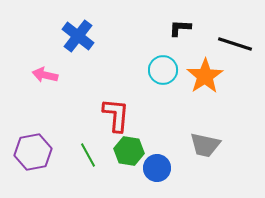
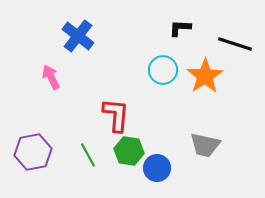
pink arrow: moved 6 px right, 2 px down; rotated 50 degrees clockwise
